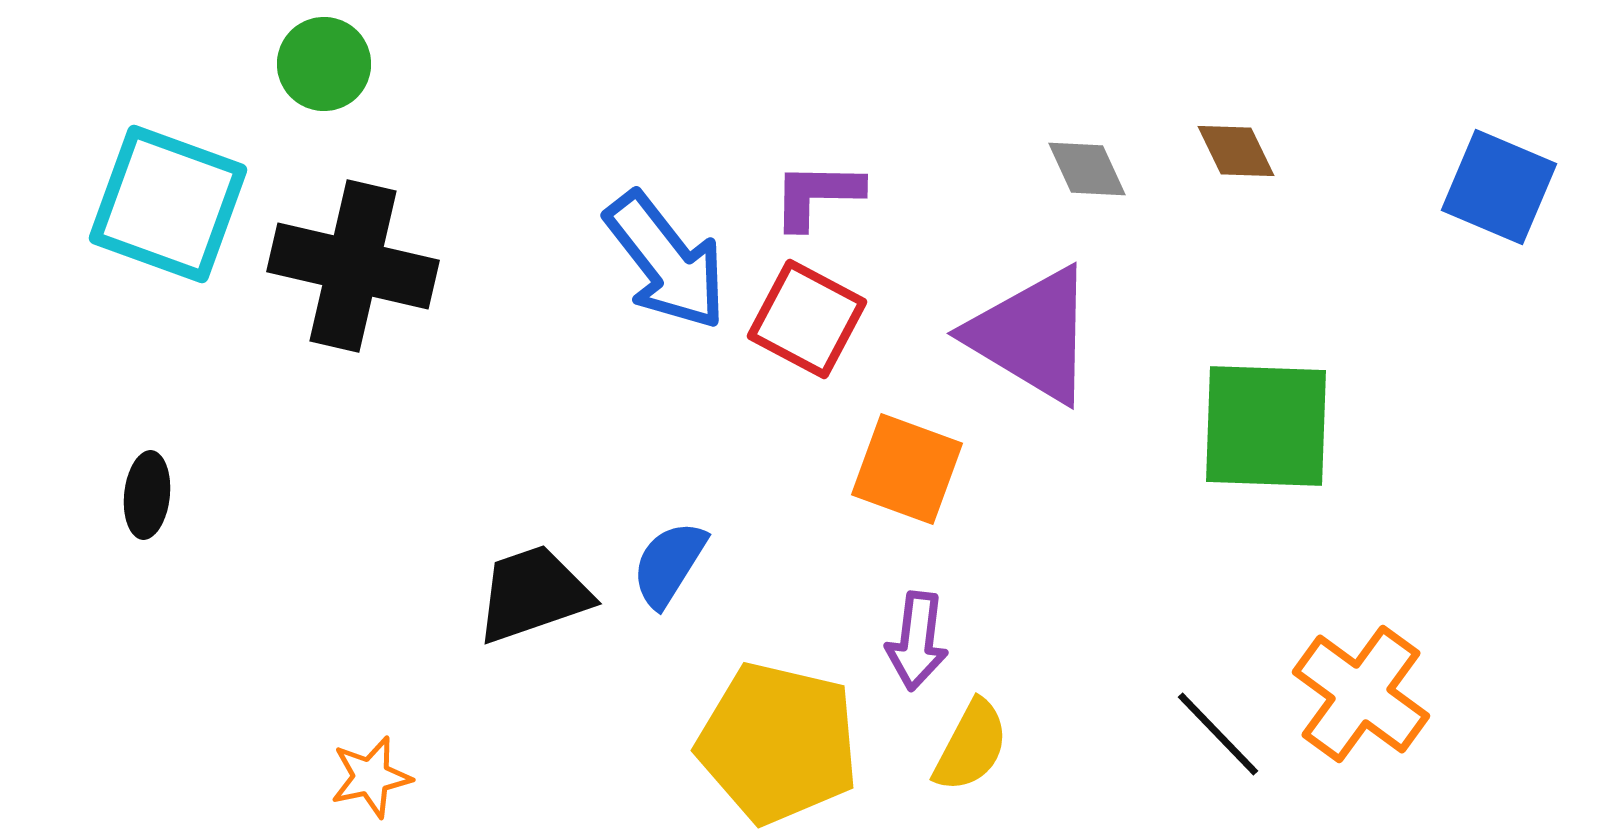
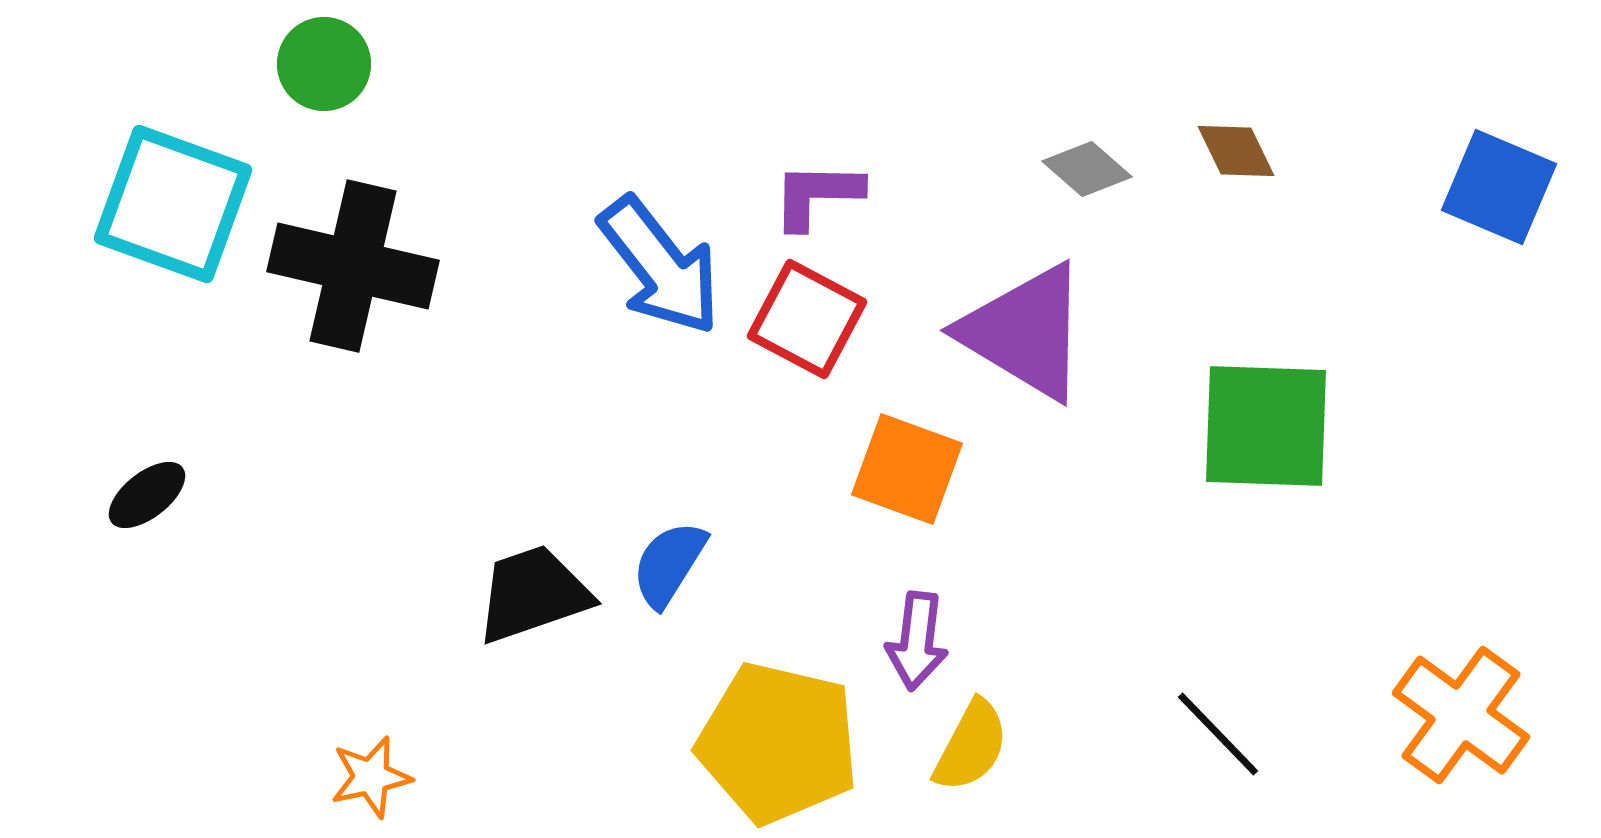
gray diamond: rotated 24 degrees counterclockwise
cyan square: moved 5 px right
blue arrow: moved 6 px left, 5 px down
purple triangle: moved 7 px left, 3 px up
black ellipse: rotated 46 degrees clockwise
orange cross: moved 100 px right, 21 px down
